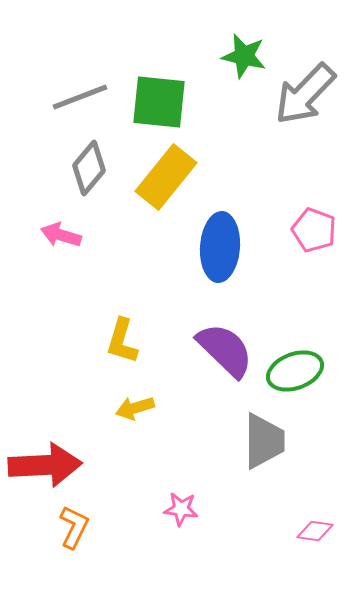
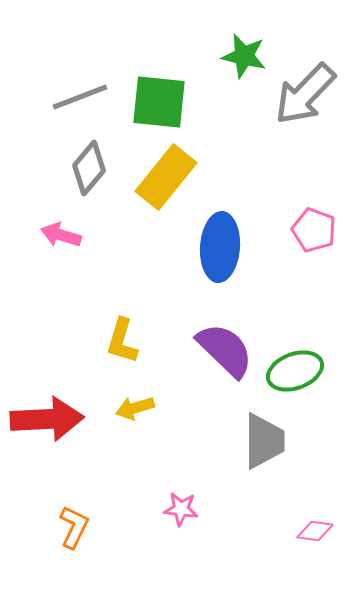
red arrow: moved 2 px right, 46 px up
